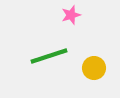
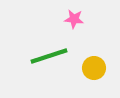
pink star: moved 3 px right, 4 px down; rotated 24 degrees clockwise
